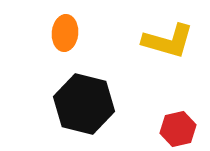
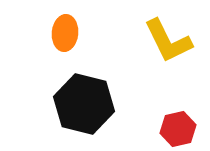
yellow L-shape: rotated 48 degrees clockwise
